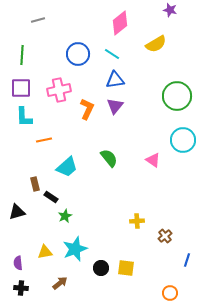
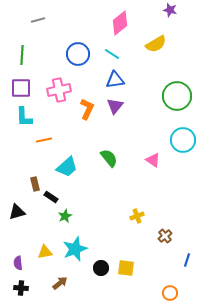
yellow cross: moved 5 px up; rotated 16 degrees counterclockwise
